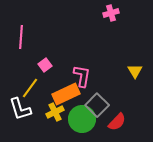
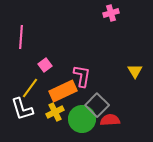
orange rectangle: moved 3 px left, 3 px up
white L-shape: moved 2 px right
red semicircle: moved 7 px left, 2 px up; rotated 138 degrees counterclockwise
